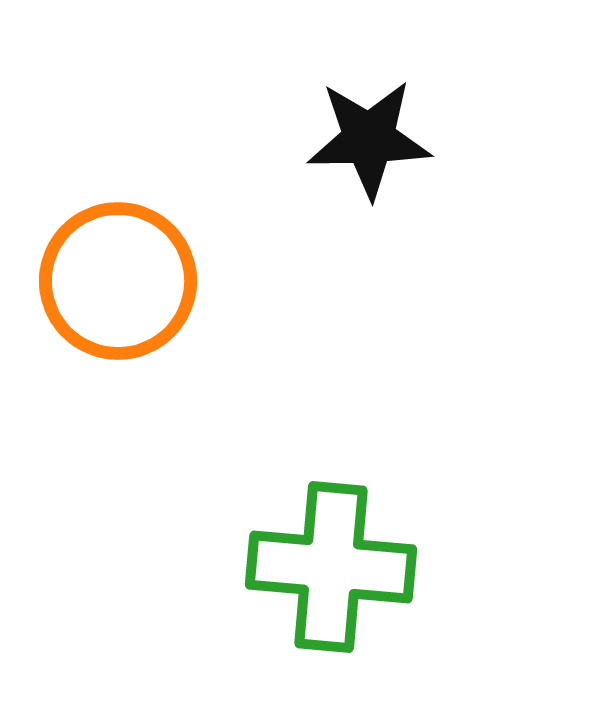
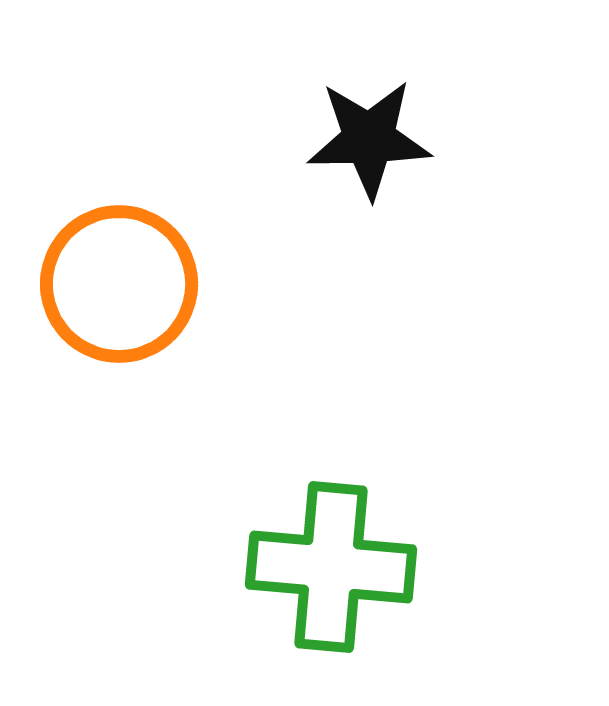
orange circle: moved 1 px right, 3 px down
